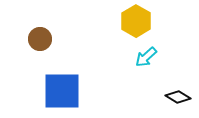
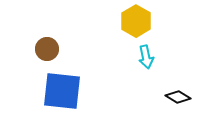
brown circle: moved 7 px right, 10 px down
cyan arrow: rotated 60 degrees counterclockwise
blue square: rotated 6 degrees clockwise
